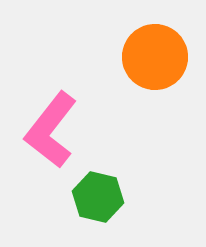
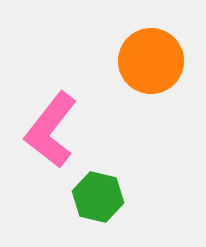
orange circle: moved 4 px left, 4 px down
